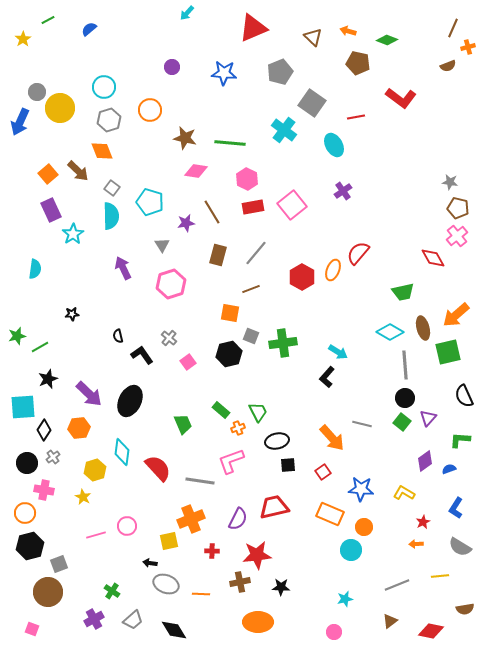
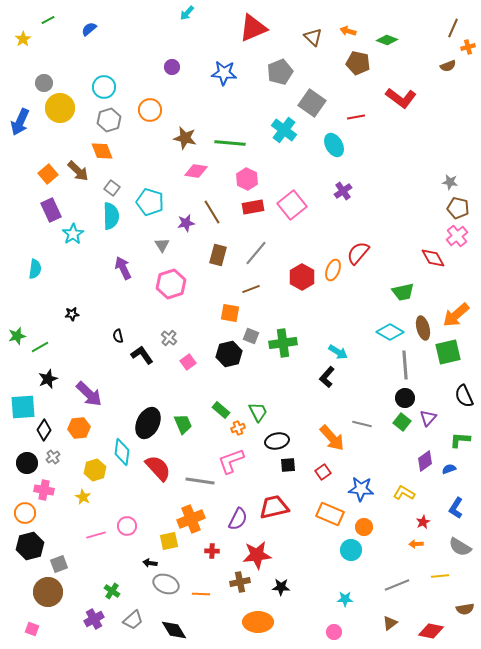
gray circle at (37, 92): moved 7 px right, 9 px up
black ellipse at (130, 401): moved 18 px right, 22 px down
cyan star at (345, 599): rotated 14 degrees clockwise
brown triangle at (390, 621): moved 2 px down
